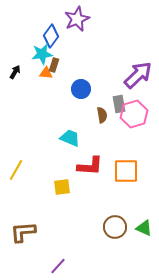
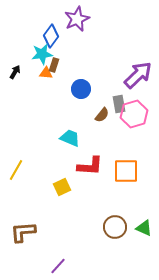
brown semicircle: rotated 49 degrees clockwise
yellow square: rotated 18 degrees counterclockwise
